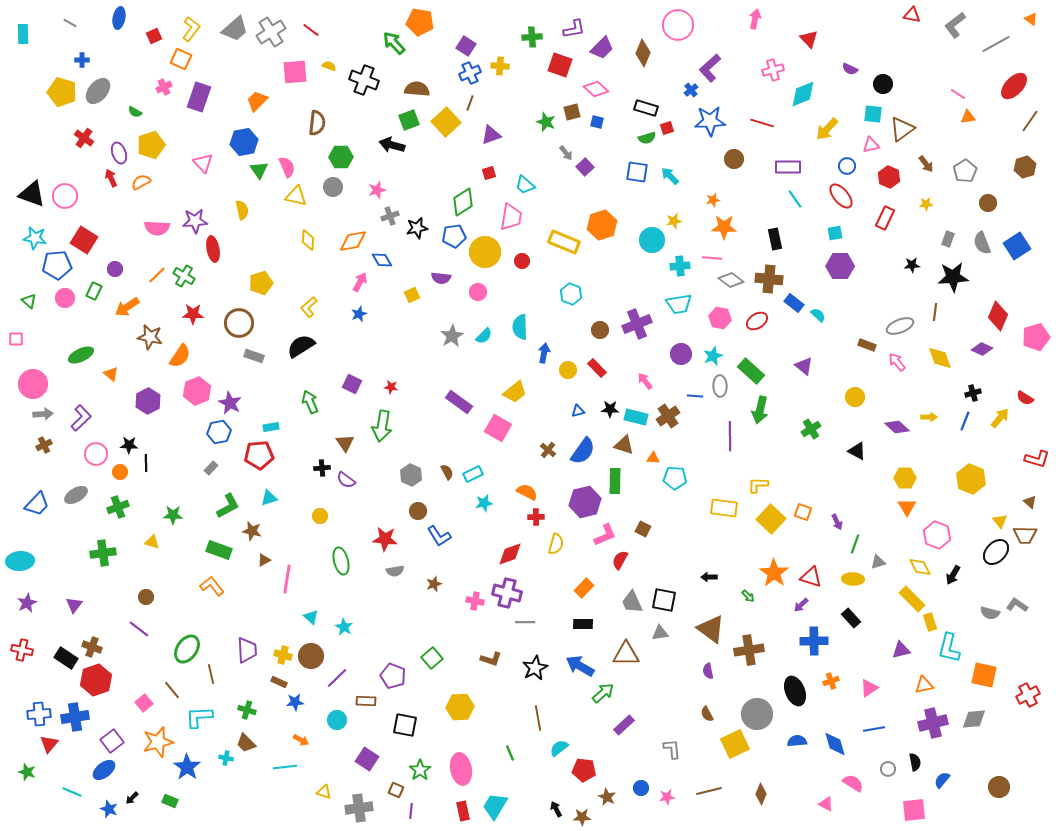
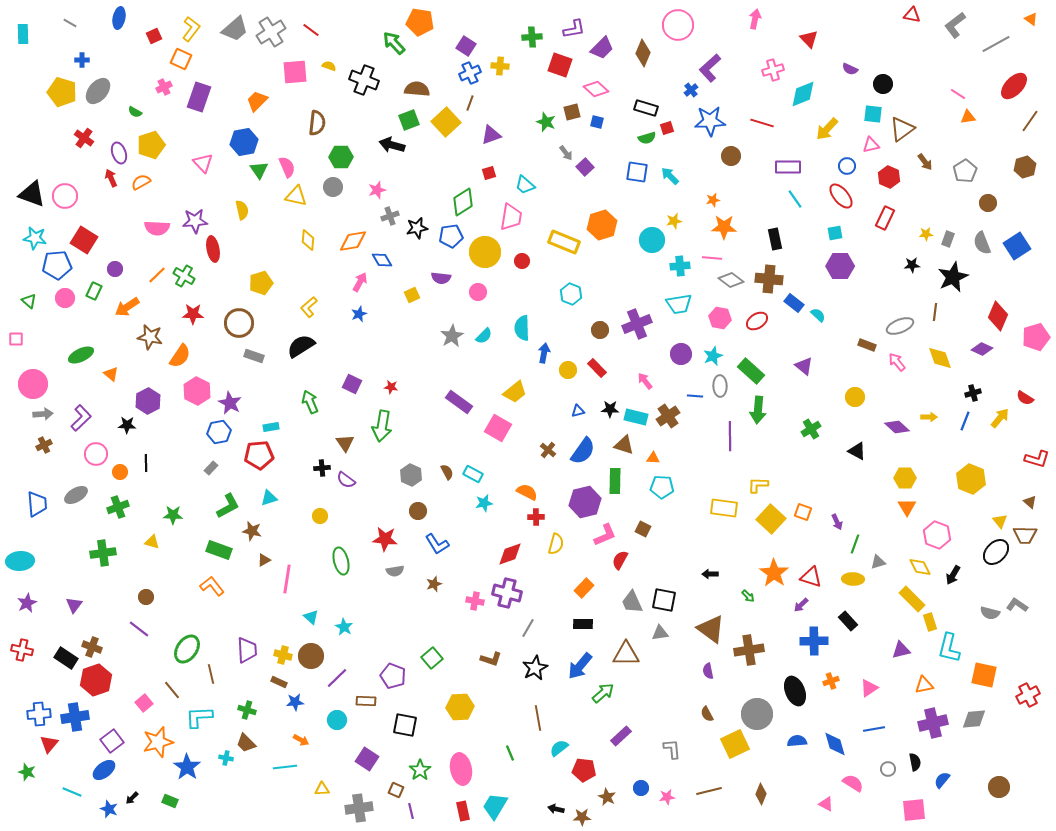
brown circle at (734, 159): moved 3 px left, 3 px up
brown arrow at (926, 164): moved 1 px left, 2 px up
yellow star at (926, 204): moved 30 px down
blue pentagon at (454, 236): moved 3 px left
black star at (953, 277): rotated 20 degrees counterclockwise
cyan semicircle at (520, 327): moved 2 px right, 1 px down
pink hexagon at (197, 391): rotated 12 degrees counterclockwise
green arrow at (760, 410): moved 2 px left; rotated 8 degrees counterclockwise
black star at (129, 445): moved 2 px left, 20 px up
cyan rectangle at (473, 474): rotated 54 degrees clockwise
cyan pentagon at (675, 478): moved 13 px left, 9 px down
blue trapezoid at (37, 504): rotated 48 degrees counterclockwise
blue L-shape at (439, 536): moved 2 px left, 8 px down
black arrow at (709, 577): moved 1 px right, 3 px up
black rectangle at (851, 618): moved 3 px left, 3 px down
gray line at (525, 622): moved 3 px right, 6 px down; rotated 60 degrees counterclockwise
blue arrow at (580, 666): rotated 80 degrees counterclockwise
purple rectangle at (624, 725): moved 3 px left, 11 px down
yellow triangle at (324, 792): moved 2 px left, 3 px up; rotated 21 degrees counterclockwise
black arrow at (556, 809): rotated 49 degrees counterclockwise
purple line at (411, 811): rotated 21 degrees counterclockwise
